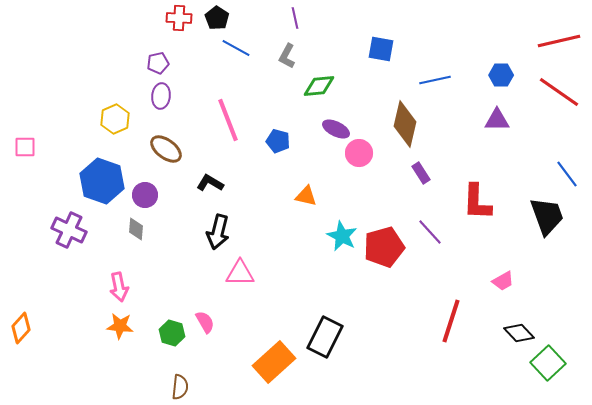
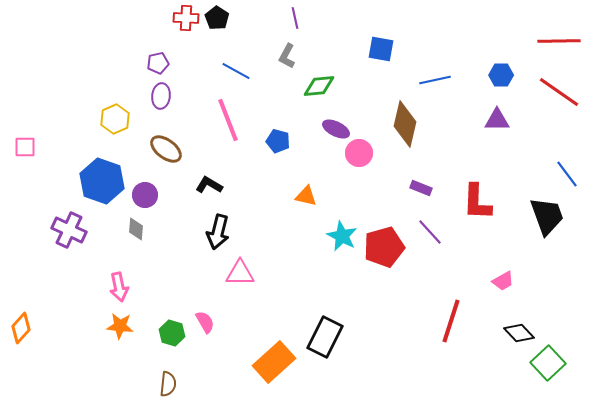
red cross at (179, 18): moved 7 px right
red line at (559, 41): rotated 12 degrees clockwise
blue line at (236, 48): moved 23 px down
purple rectangle at (421, 173): moved 15 px down; rotated 35 degrees counterclockwise
black L-shape at (210, 183): moved 1 px left, 2 px down
brown semicircle at (180, 387): moved 12 px left, 3 px up
